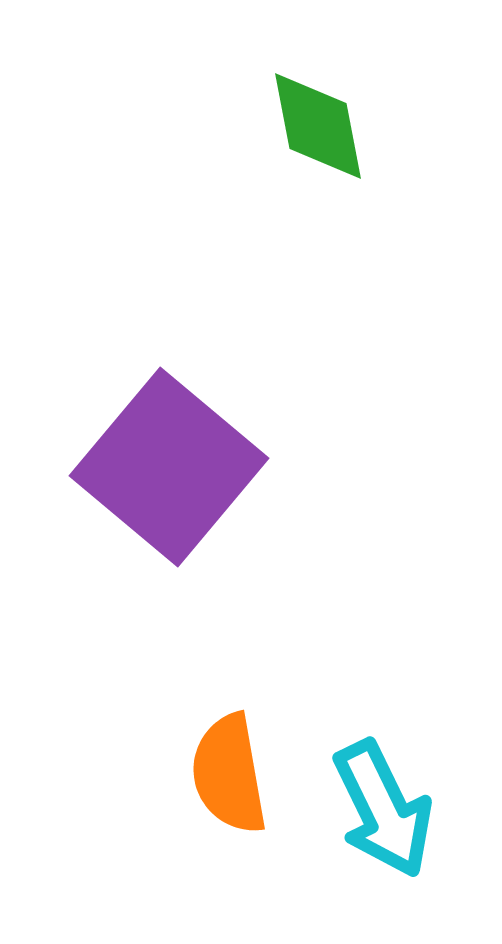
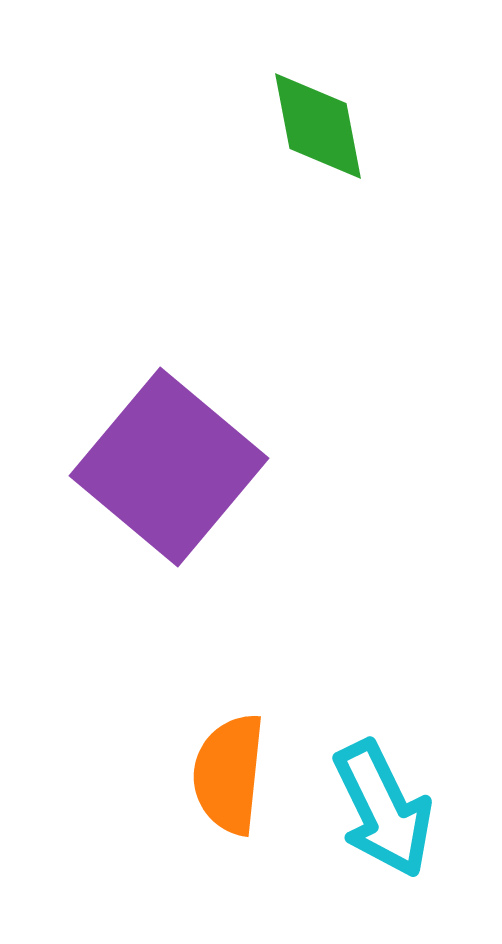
orange semicircle: rotated 16 degrees clockwise
